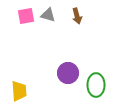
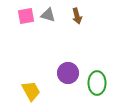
green ellipse: moved 1 px right, 2 px up
yellow trapezoid: moved 12 px right; rotated 25 degrees counterclockwise
